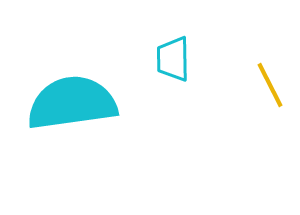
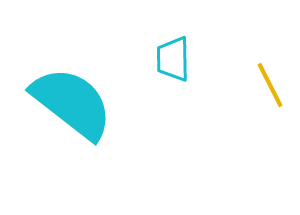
cyan semicircle: rotated 46 degrees clockwise
